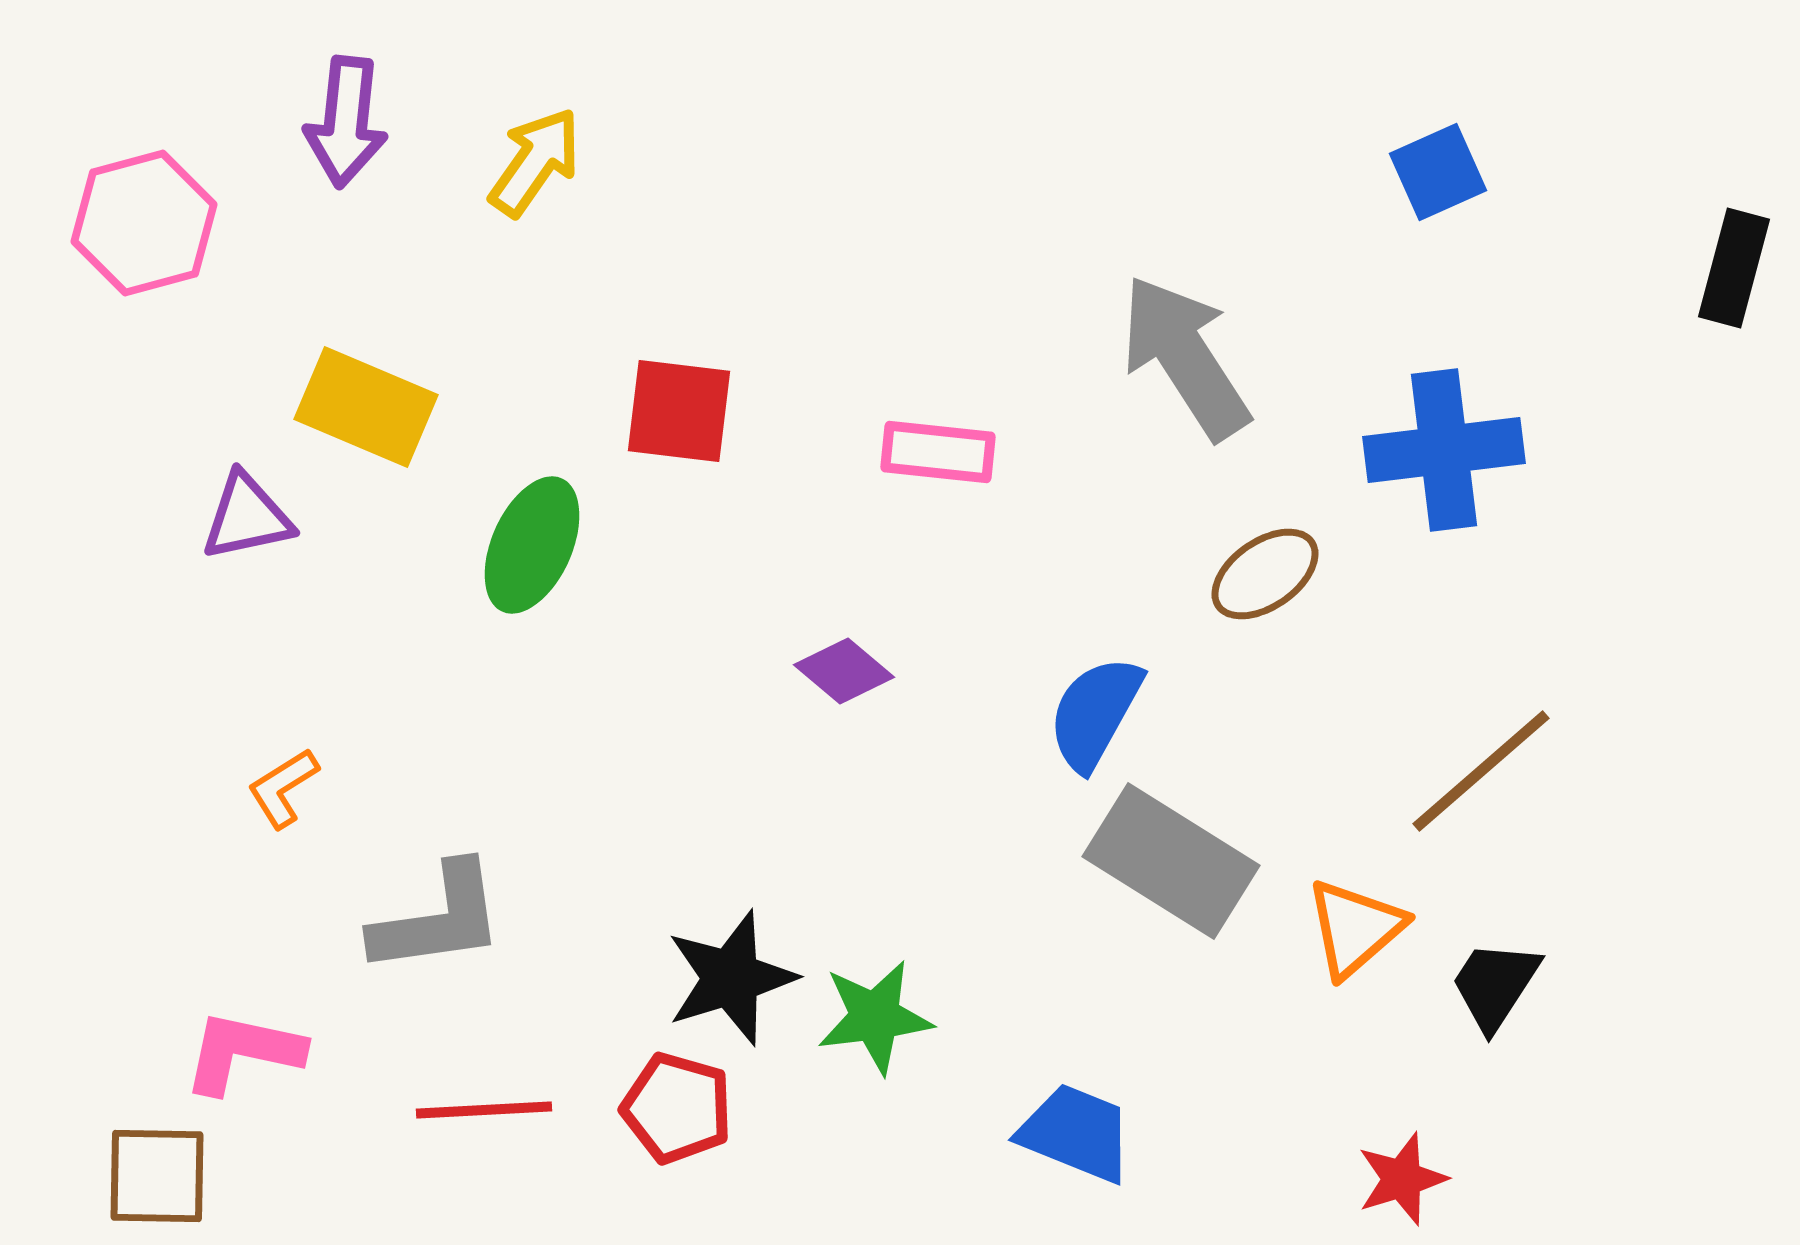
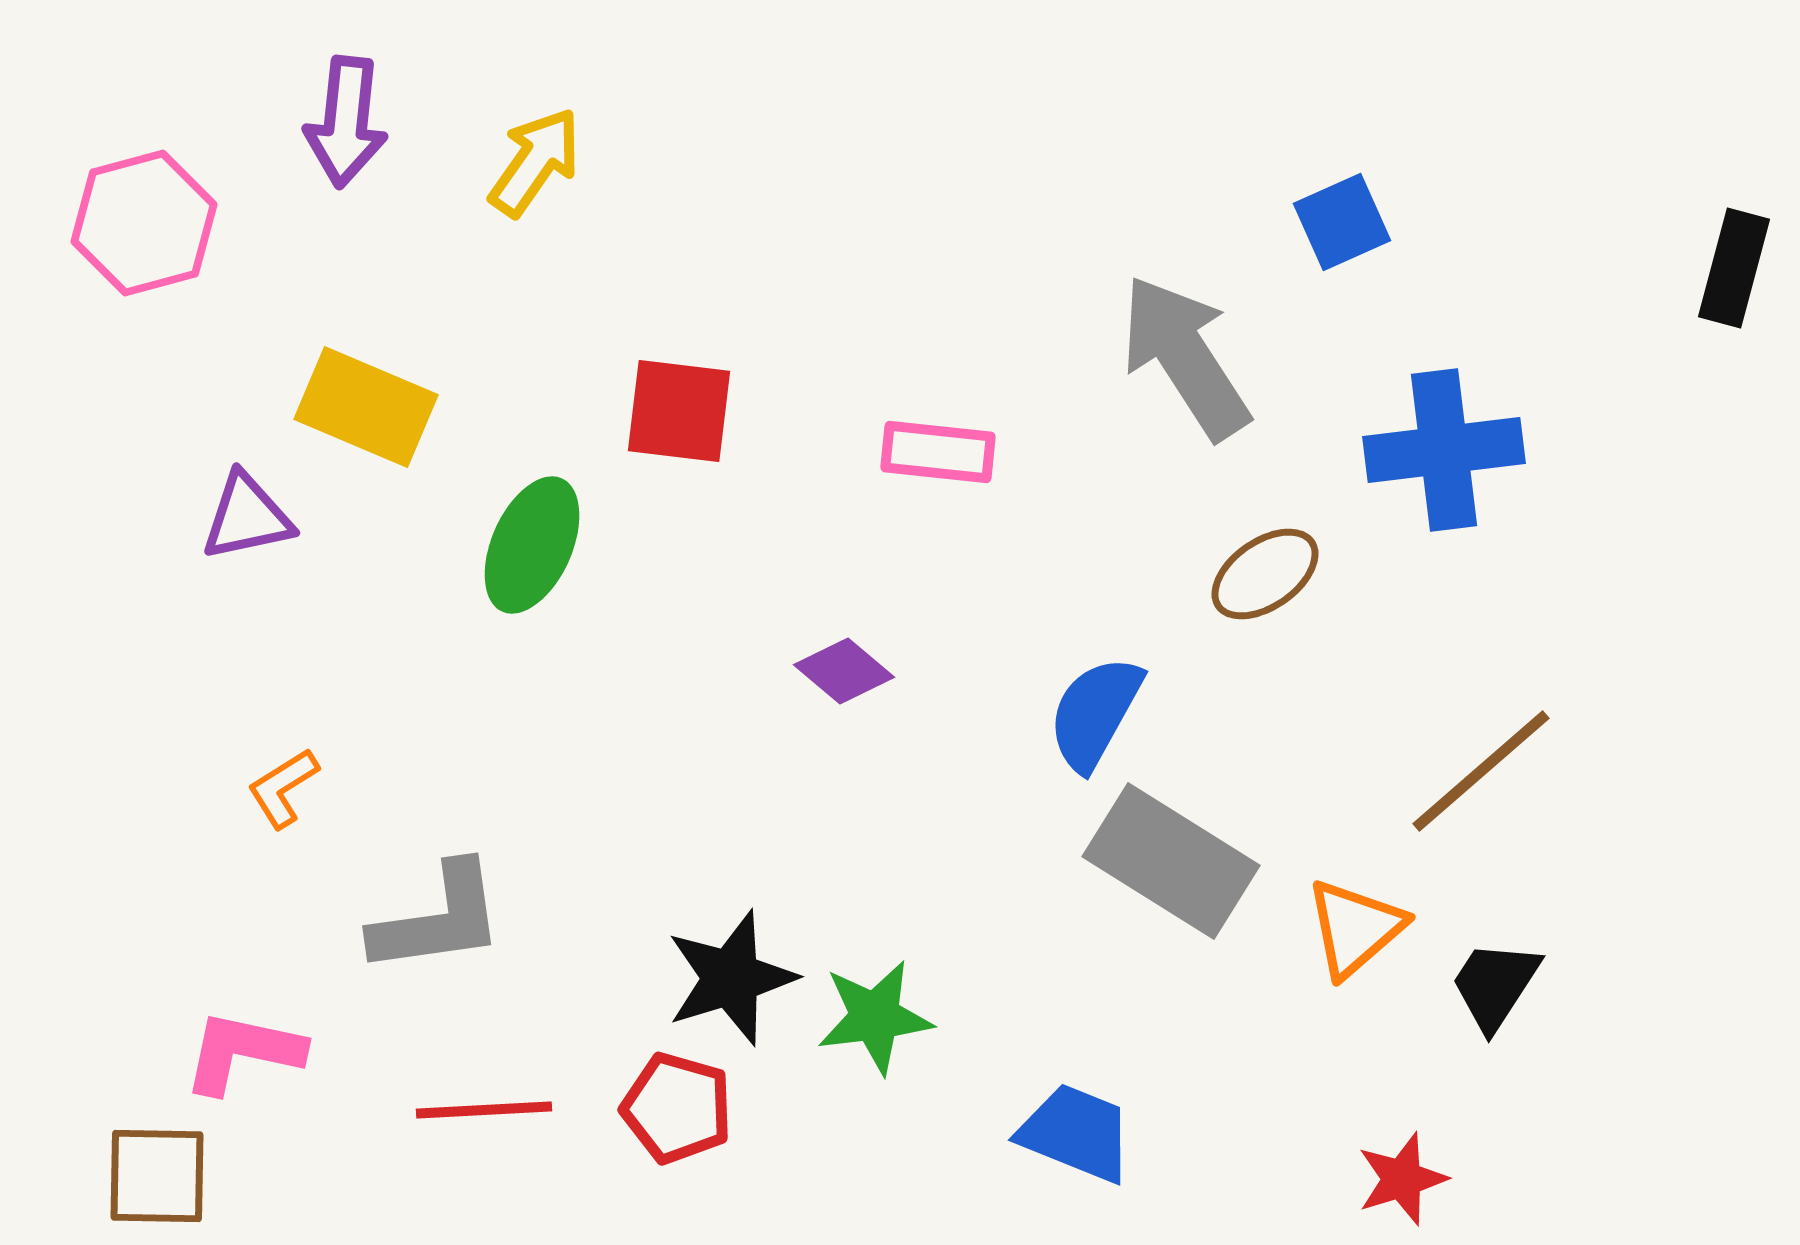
blue square: moved 96 px left, 50 px down
